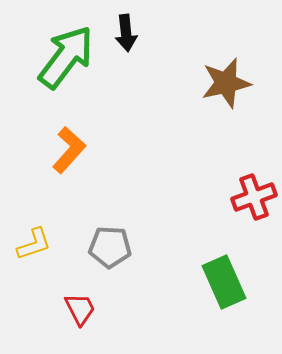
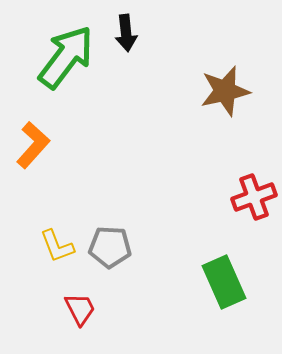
brown star: moved 1 px left, 8 px down
orange L-shape: moved 36 px left, 5 px up
yellow L-shape: moved 23 px right, 2 px down; rotated 87 degrees clockwise
